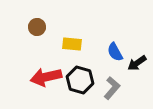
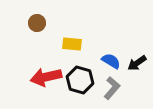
brown circle: moved 4 px up
blue semicircle: moved 4 px left, 9 px down; rotated 150 degrees clockwise
